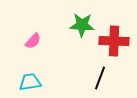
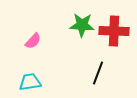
red cross: moved 10 px up
black line: moved 2 px left, 5 px up
